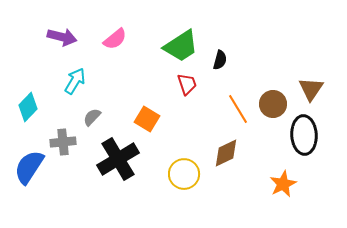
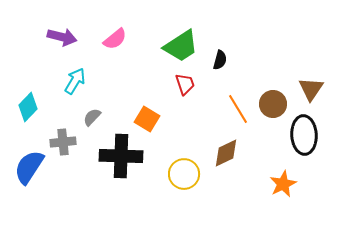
red trapezoid: moved 2 px left
black cross: moved 3 px right, 3 px up; rotated 33 degrees clockwise
